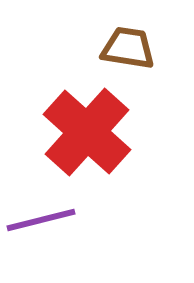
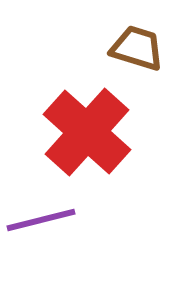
brown trapezoid: moved 9 px right; rotated 8 degrees clockwise
